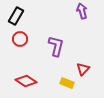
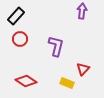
purple arrow: rotated 21 degrees clockwise
black rectangle: rotated 12 degrees clockwise
